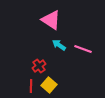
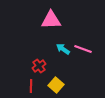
pink triangle: rotated 35 degrees counterclockwise
cyan arrow: moved 4 px right, 4 px down
yellow square: moved 7 px right
